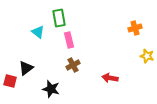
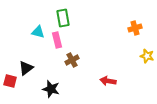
green rectangle: moved 4 px right
cyan triangle: rotated 24 degrees counterclockwise
pink rectangle: moved 12 px left
brown cross: moved 1 px left, 5 px up
red arrow: moved 2 px left, 3 px down
